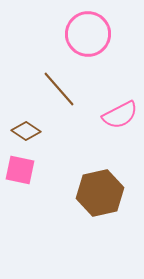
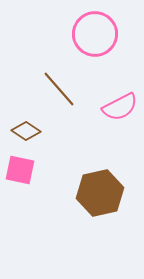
pink circle: moved 7 px right
pink semicircle: moved 8 px up
